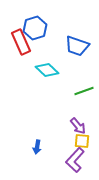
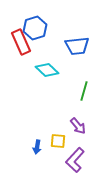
blue trapezoid: rotated 25 degrees counterclockwise
green line: rotated 54 degrees counterclockwise
yellow square: moved 24 px left
